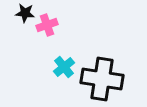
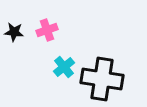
black star: moved 11 px left, 19 px down
pink cross: moved 5 px down
